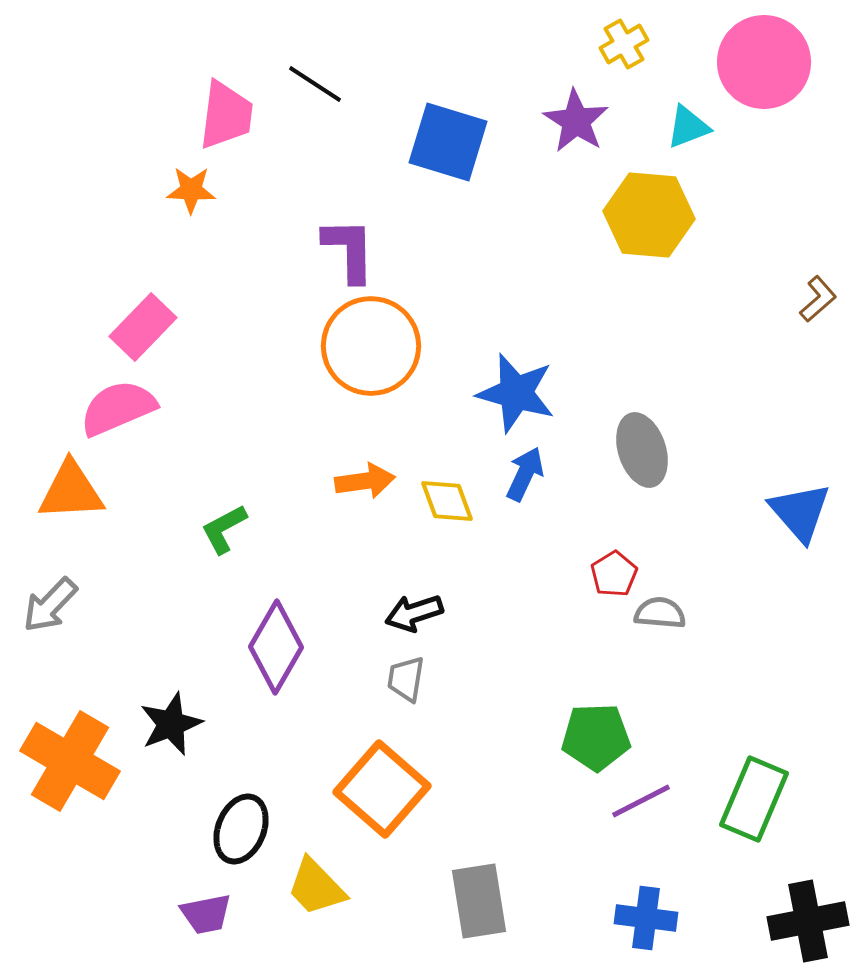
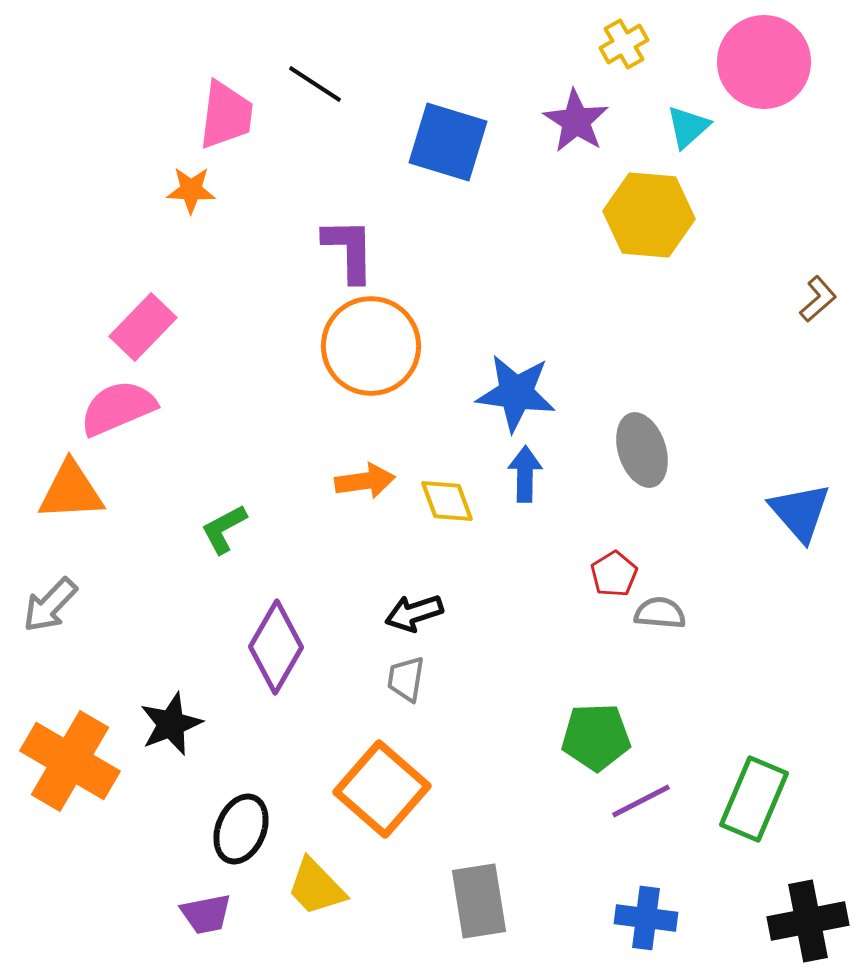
cyan triangle: rotated 21 degrees counterclockwise
blue star: rotated 8 degrees counterclockwise
blue arrow: rotated 24 degrees counterclockwise
